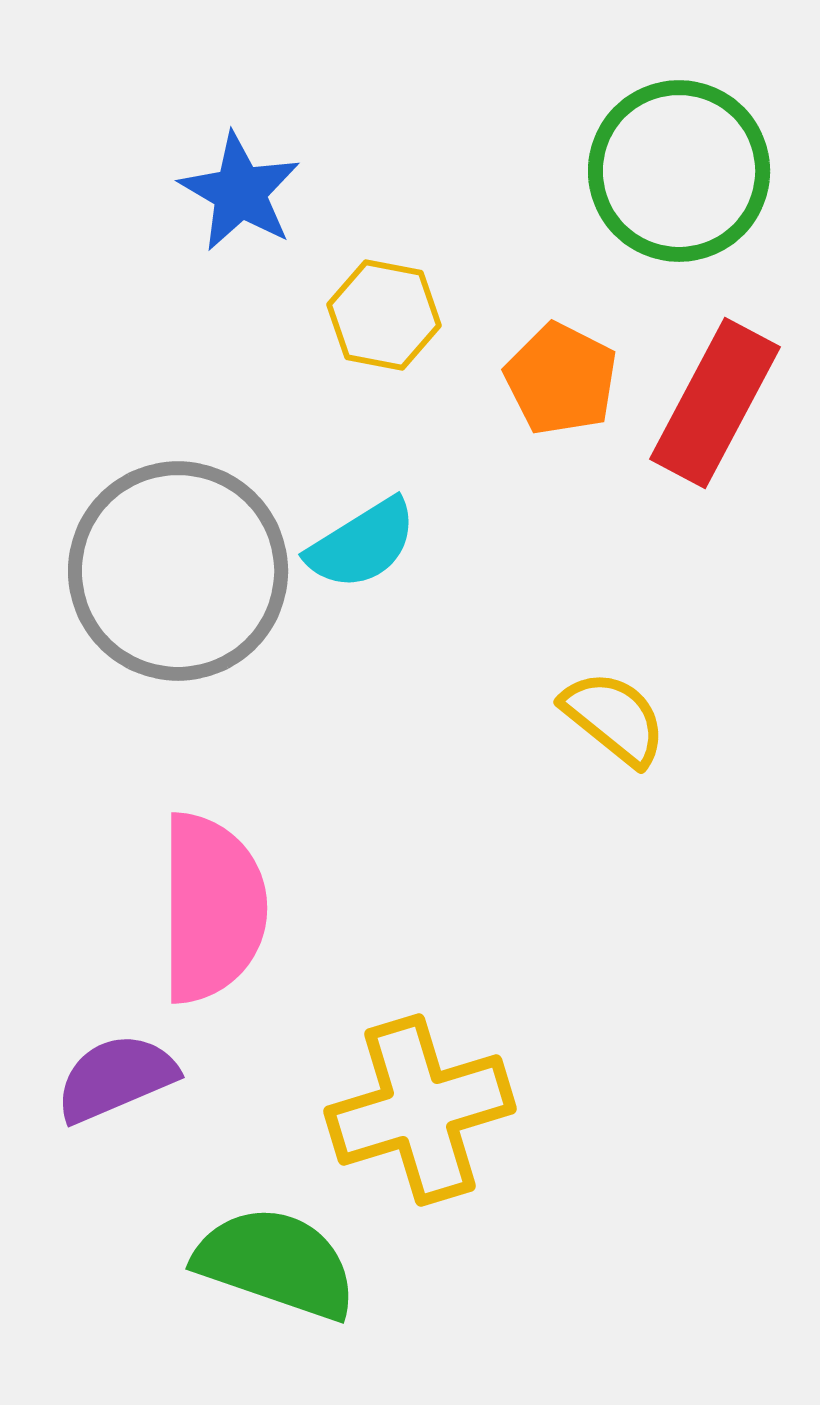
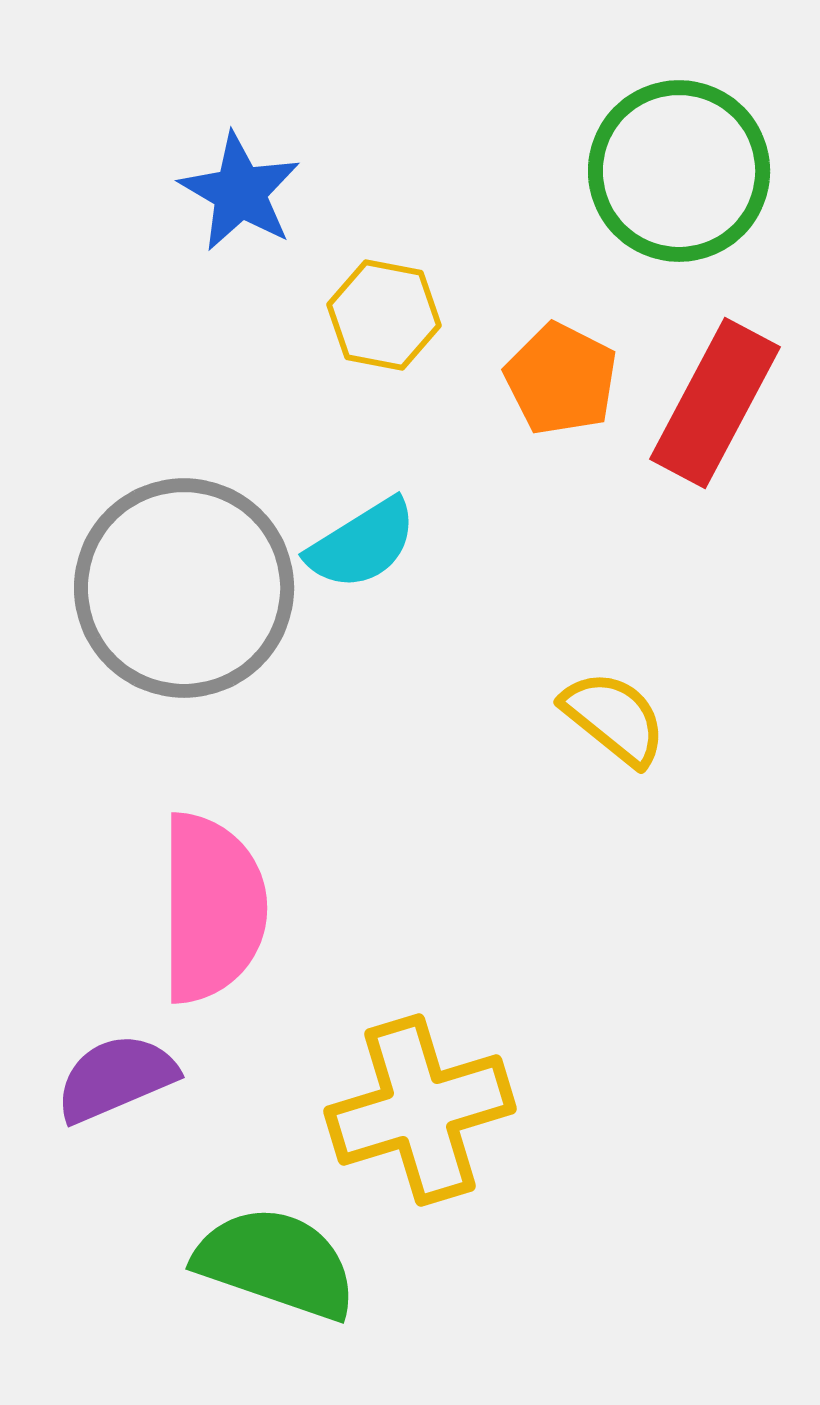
gray circle: moved 6 px right, 17 px down
